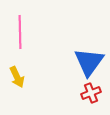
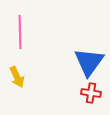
red cross: rotated 30 degrees clockwise
